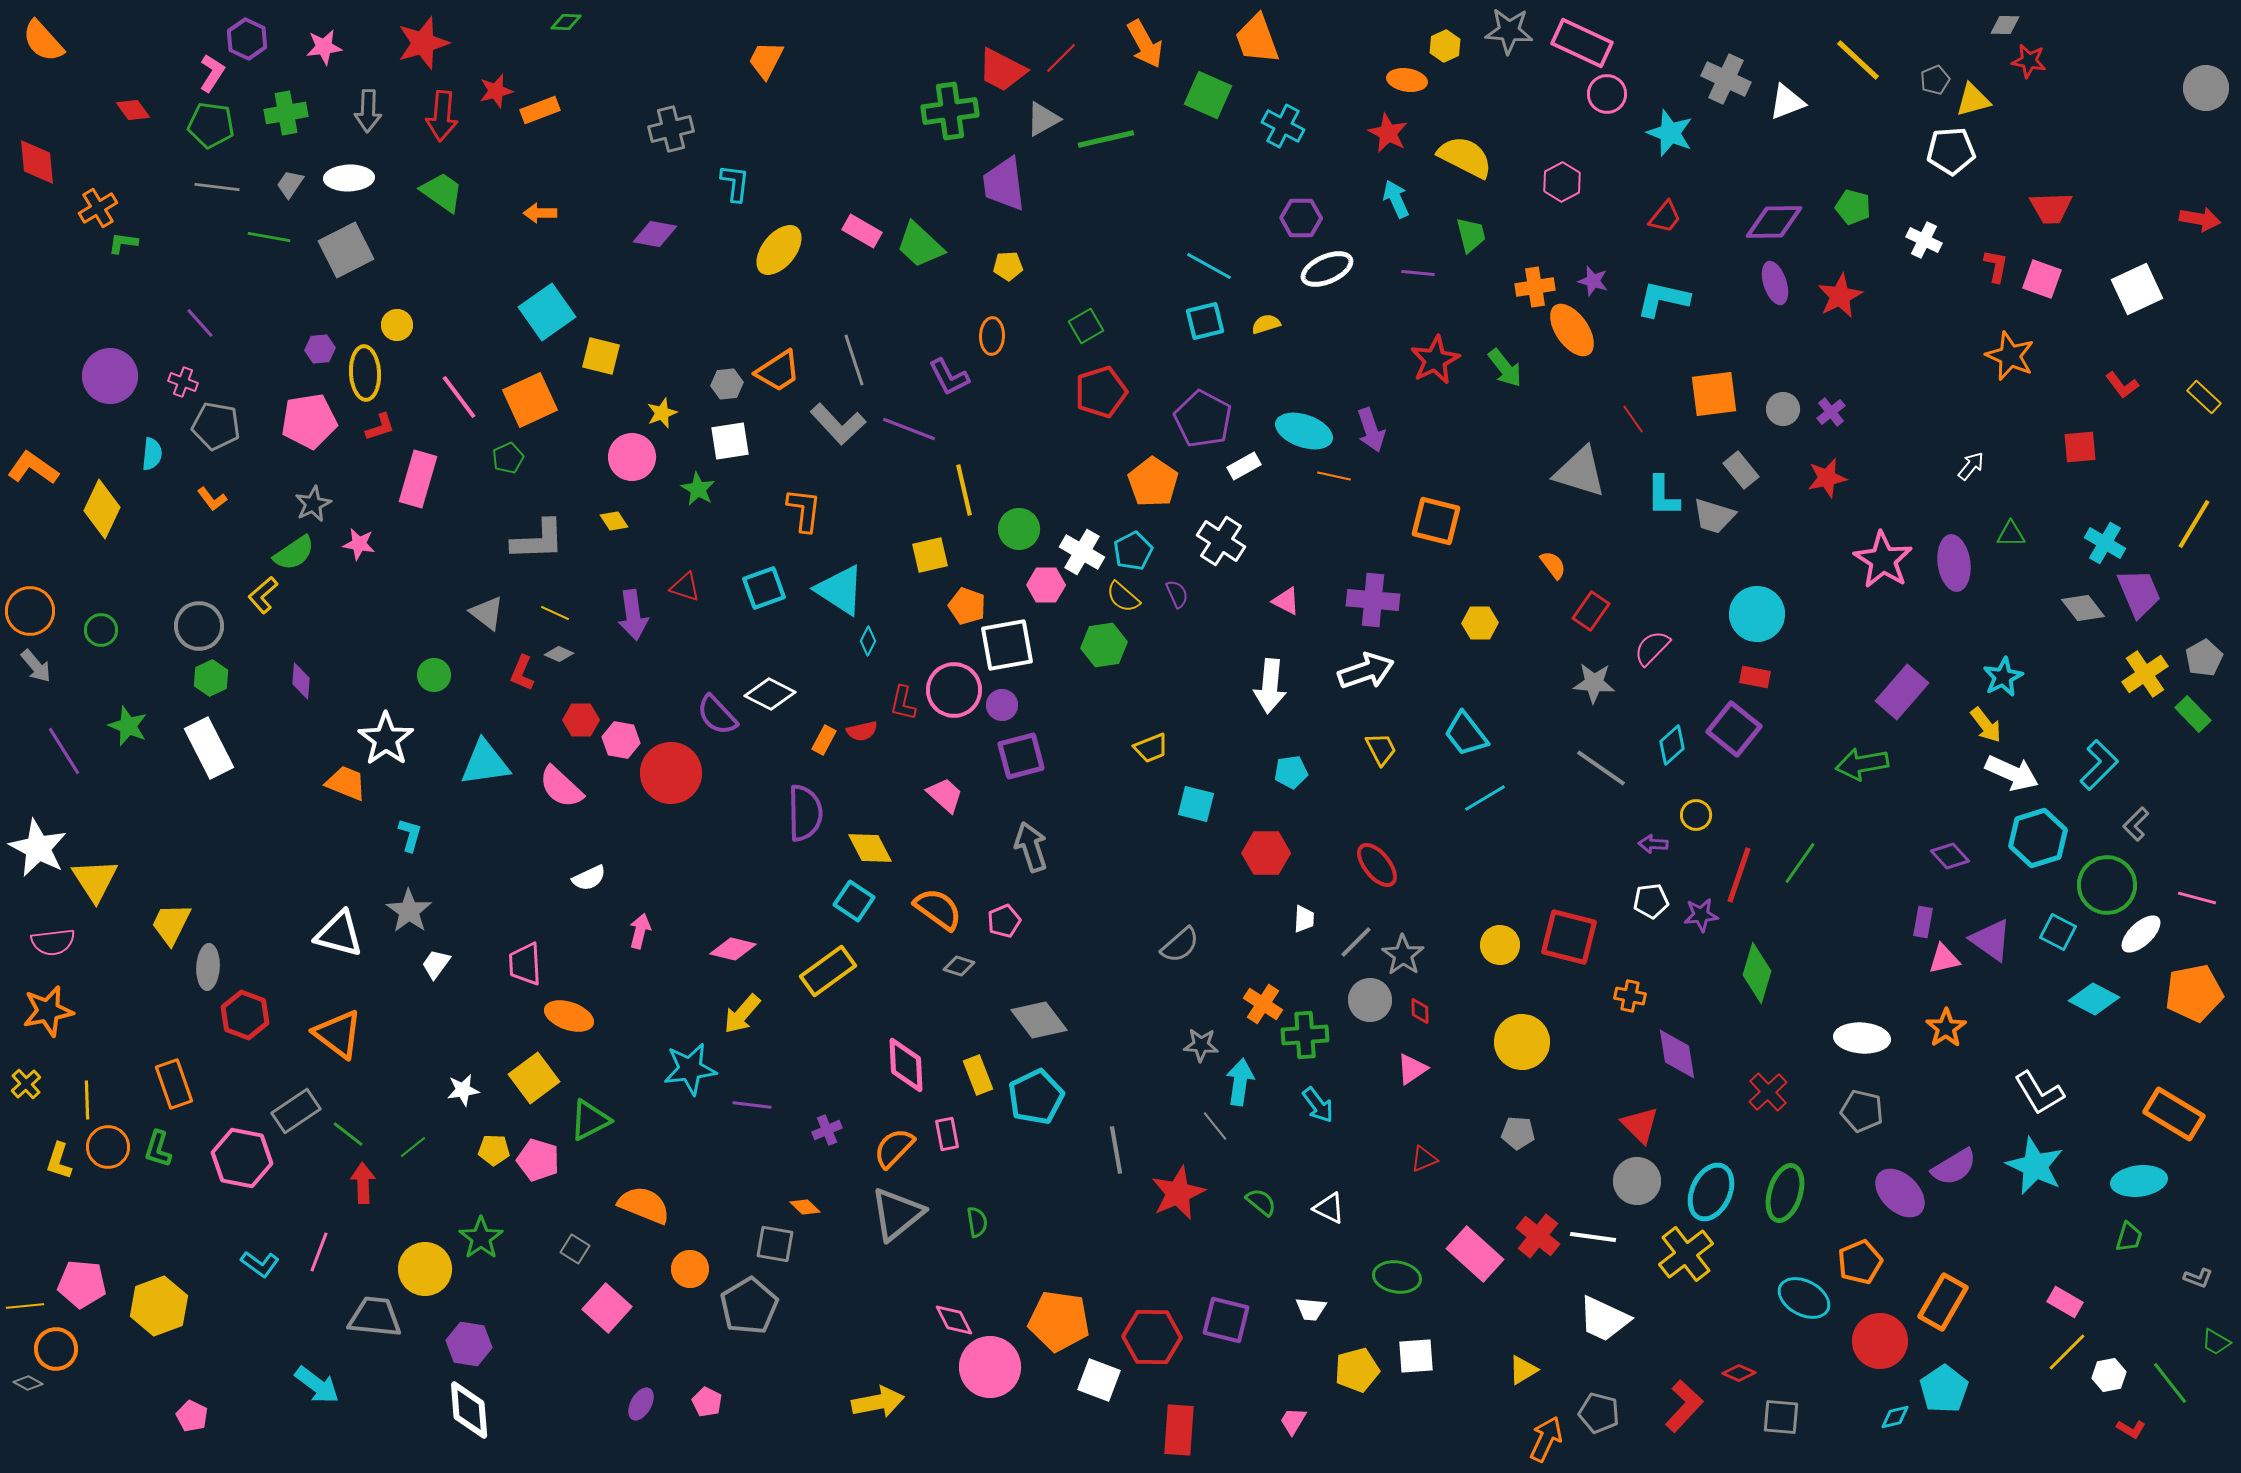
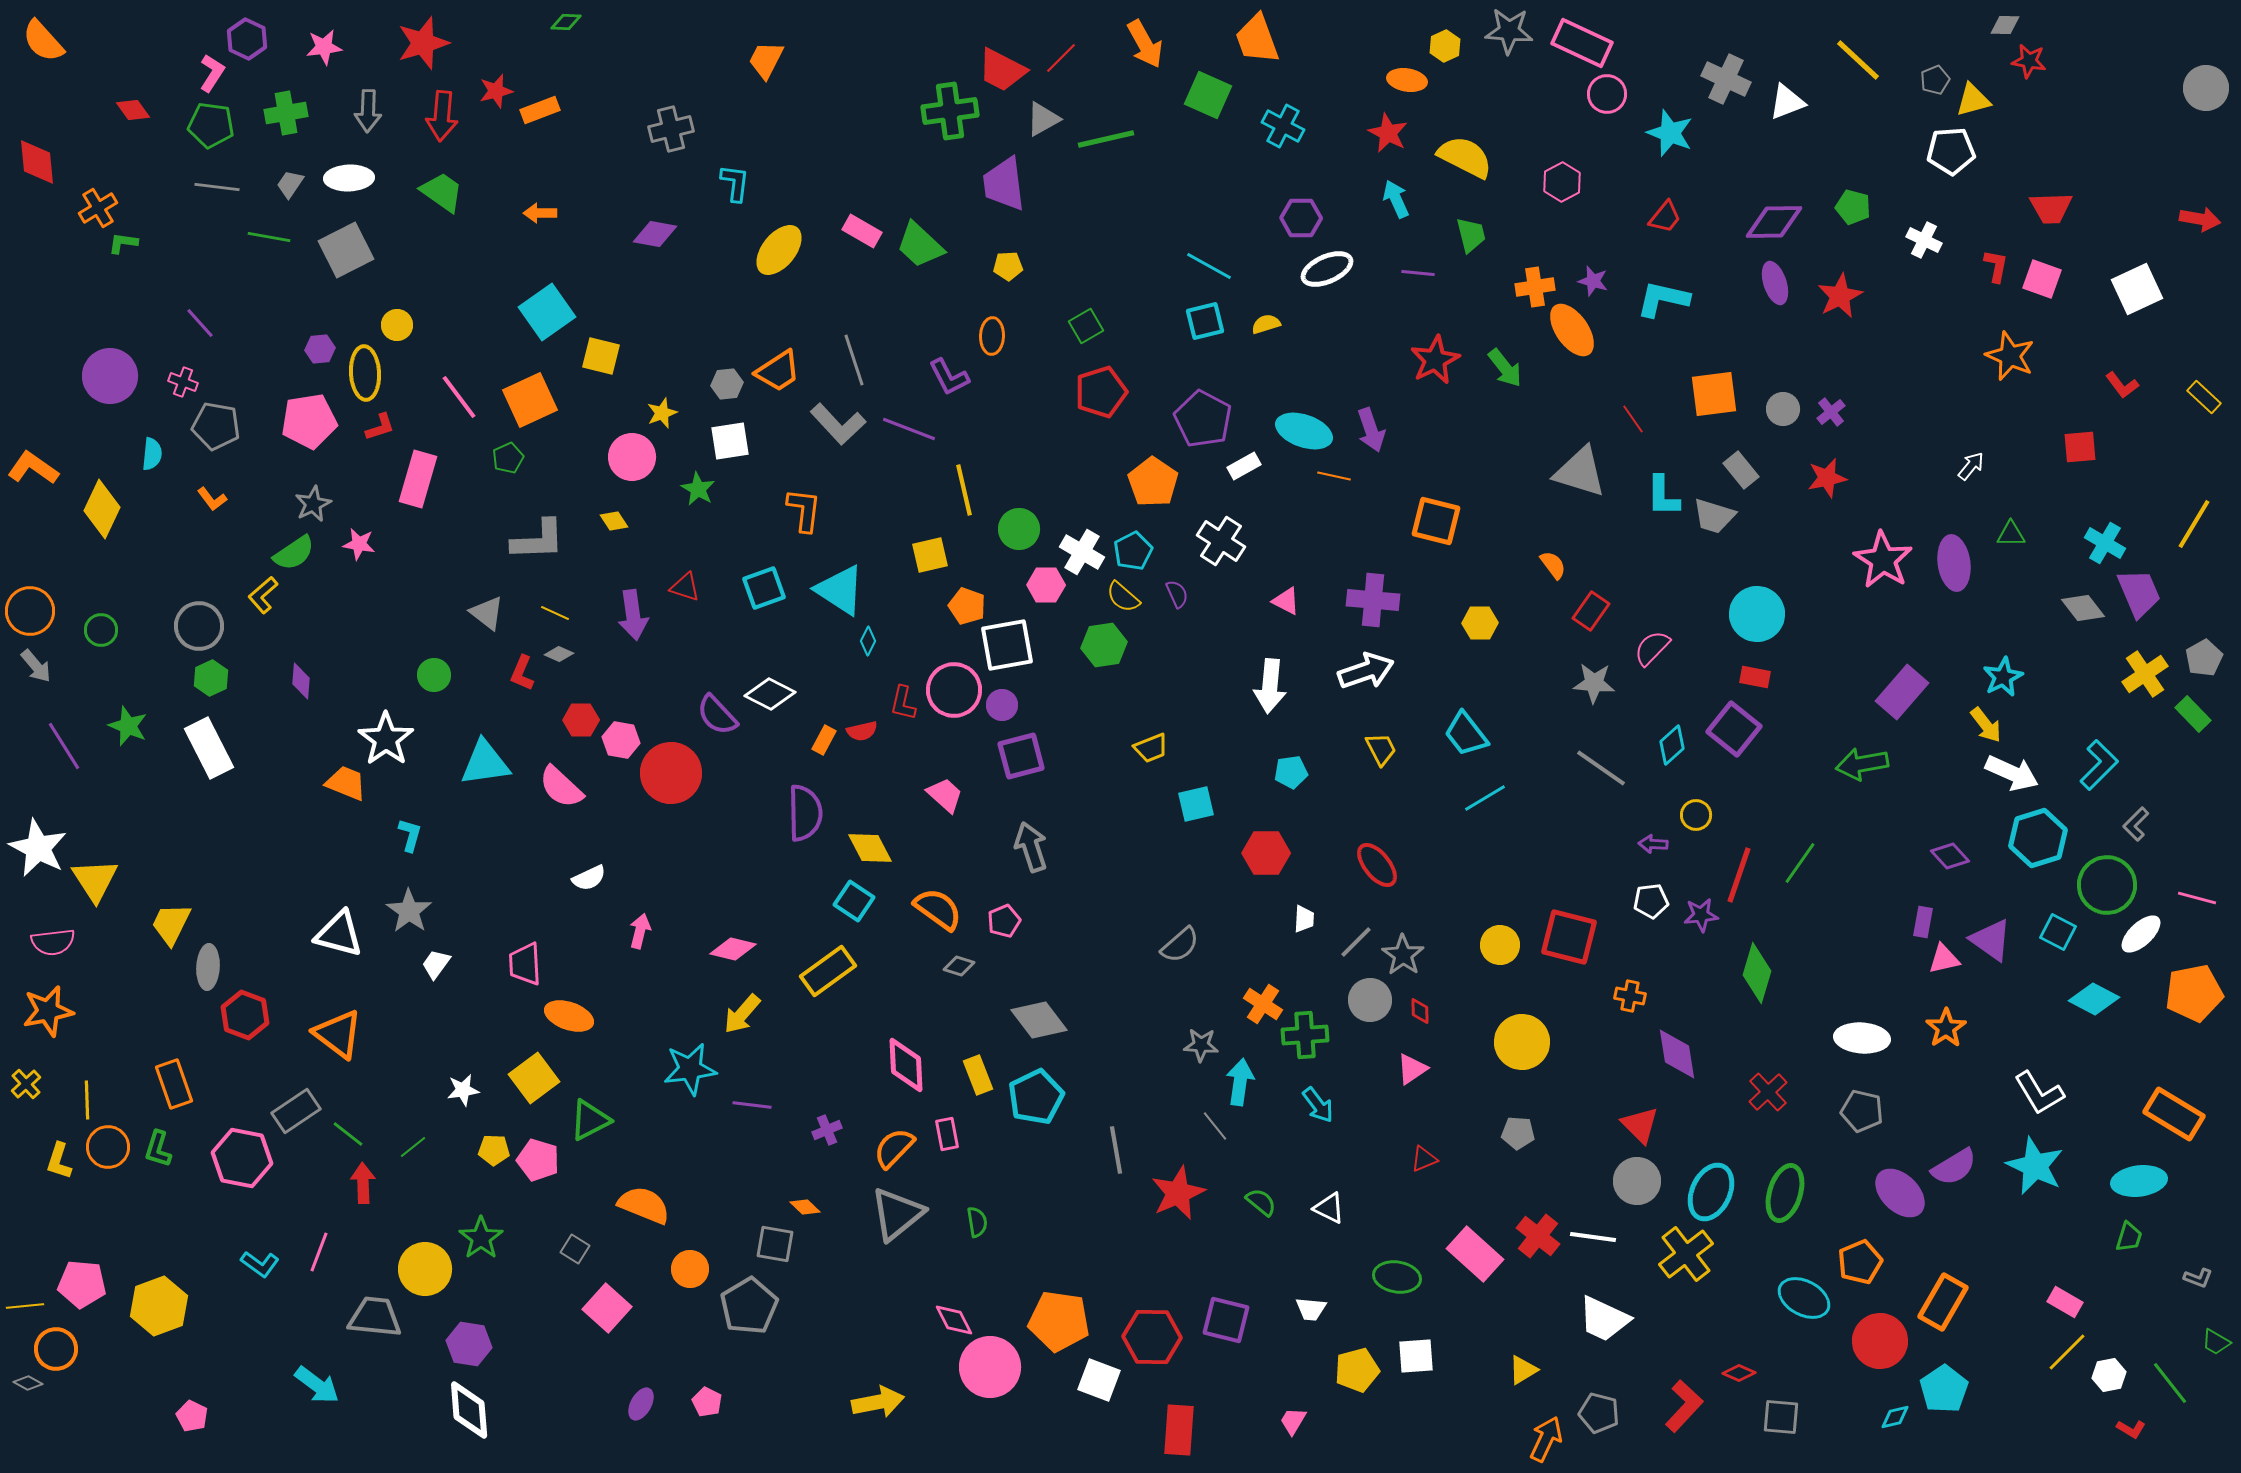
purple line at (64, 751): moved 5 px up
cyan square at (1196, 804): rotated 27 degrees counterclockwise
